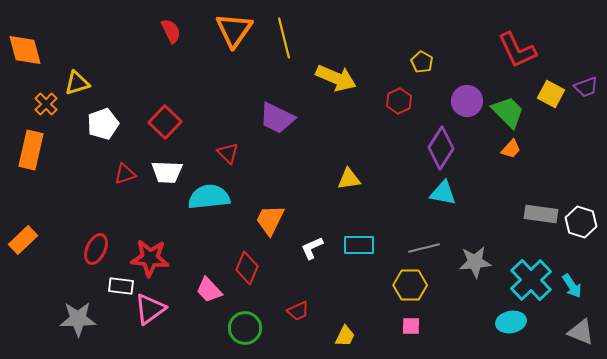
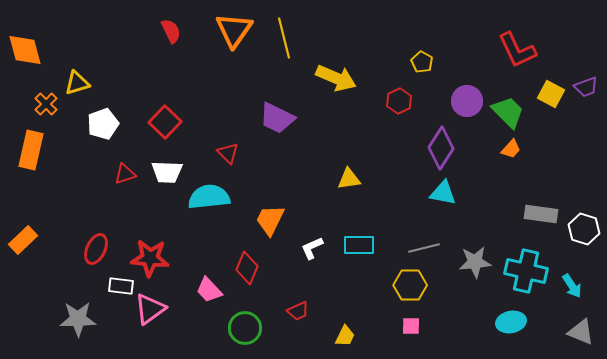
white hexagon at (581, 222): moved 3 px right, 7 px down
cyan cross at (531, 280): moved 5 px left, 9 px up; rotated 33 degrees counterclockwise
